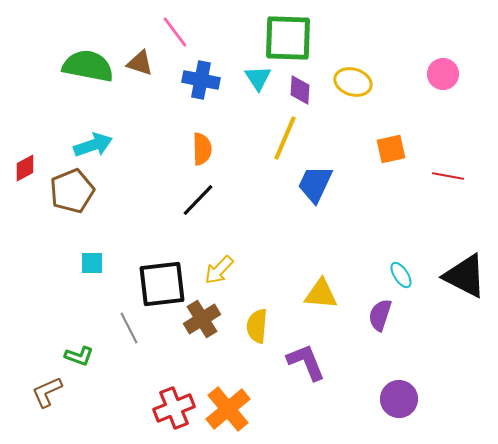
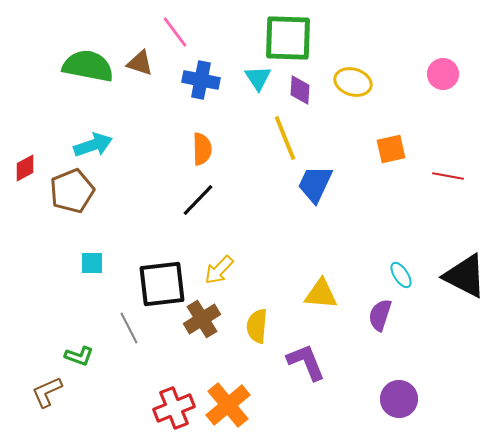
yellow line: rotated 45 degrees counterclockwise
orange cross: moved 4 px up
